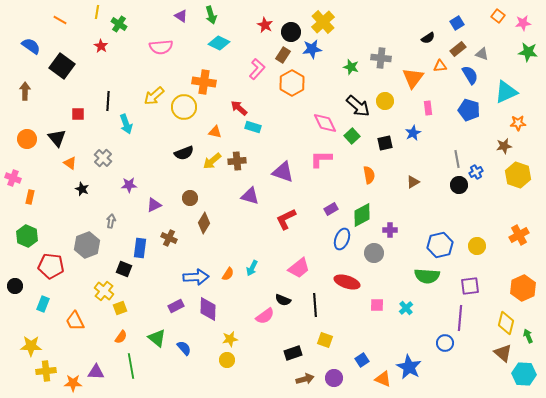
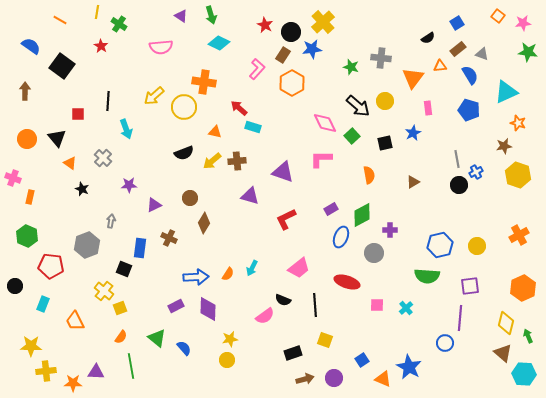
orange star at (518, 123): rotated 21 degrees clockwise
cyan arrow at (126, 124): moved 5 px down
blue ellipse at (342, 239): moved 1 px left, 2 px up
